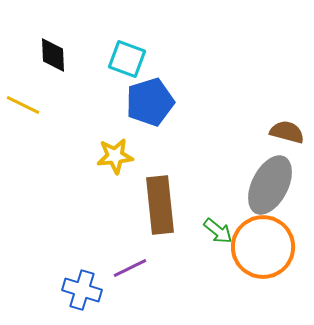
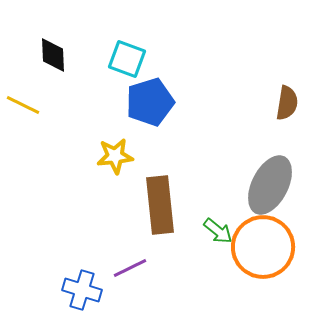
brown semicircle: moved 29 px up; rotated 84 degrees clockwise
